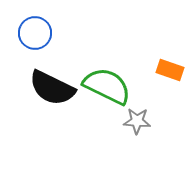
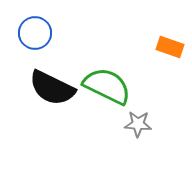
orange rectangle: moved 23 px up
gray star: moved 1 px right, 3 px down
